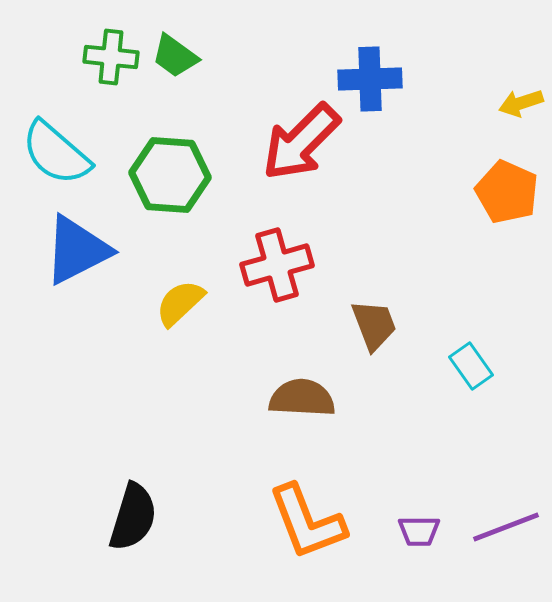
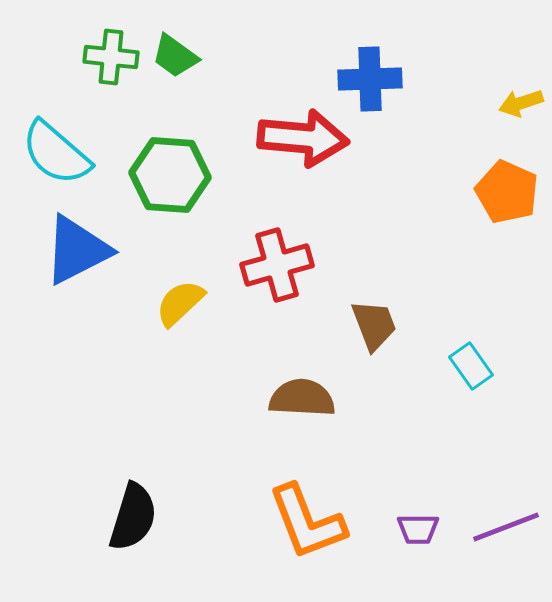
red arrow: moved 2 px right, 4 px up; rotated 130 degrees counterclockwise
purple trapezoid: moved 1 px left, 2 px up
